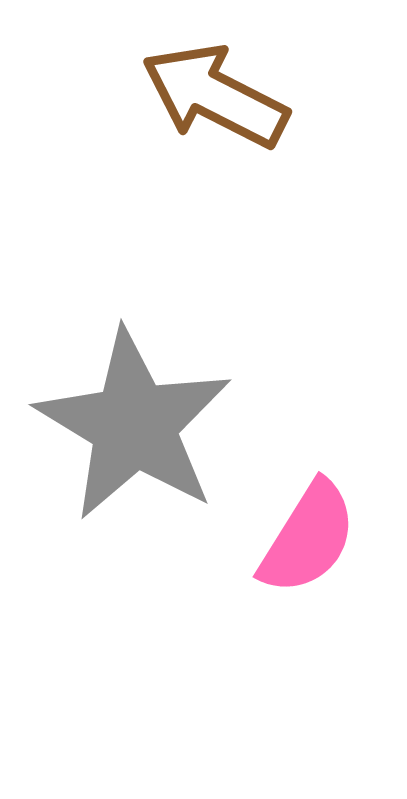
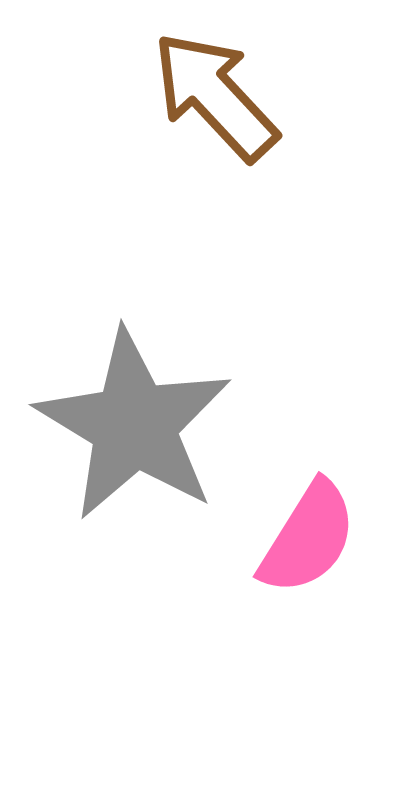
brown arrow: rotated 20 degrees clockwise
